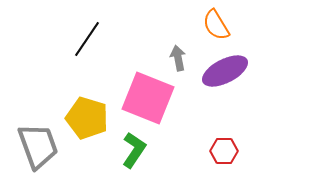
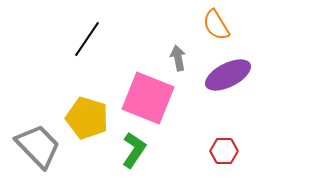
purple ellipse: moved 3 px right, 4 px down
gray trapezoid: rotated 24 degrees counterclockwise
